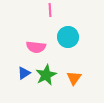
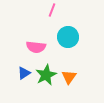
pink line: moved 2 px right; rotated 24 degrees clockwise
orange triangle: moved 5 px left, 1 px up
